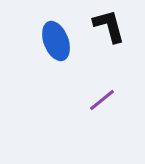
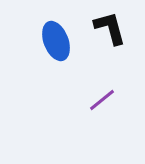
black L-shape: moved 1 px right, 2 px down
